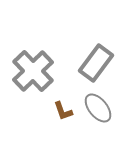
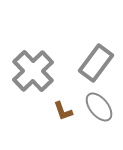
gray ellipse: moved 1 px right, 1 px up
